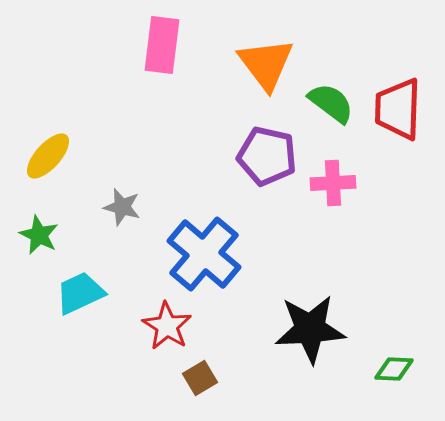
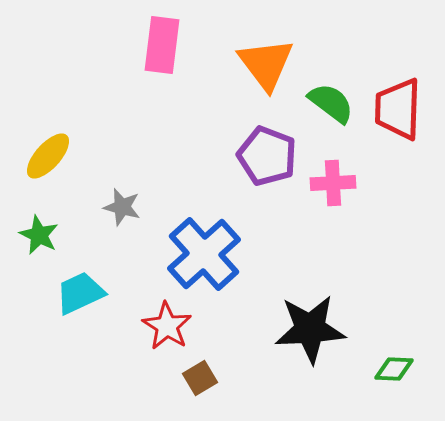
purple pentagon: rotated 8 degrees clockwise
blue cross: rotated 8 degrees clockwise
